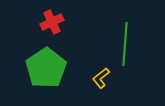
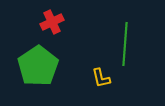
green pentagon: moved 8 px left, 2 px up
yellow L-shape: rotated 65 degrees counterclockwise
